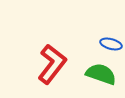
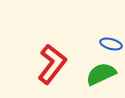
green semicircle: rotated 44 degrees counterclockwise
